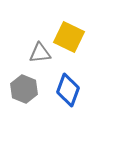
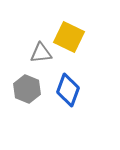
gray triangle: moved 1 px right
gray hexagon: moved 3 px right
